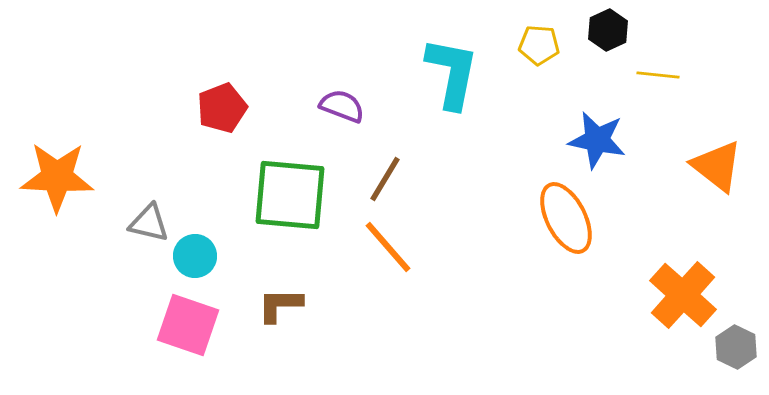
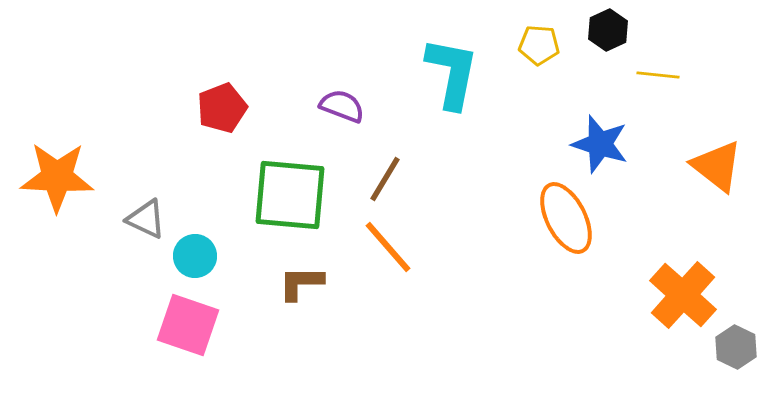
blue star: moved 3 px right, 4 px down; rotated 6 degrees clockwise
gray triangle: moved 3 px left, 4 px up; rotated 12 degrees clockwise
brown L-shape: moved 21 px right, 22 px up
